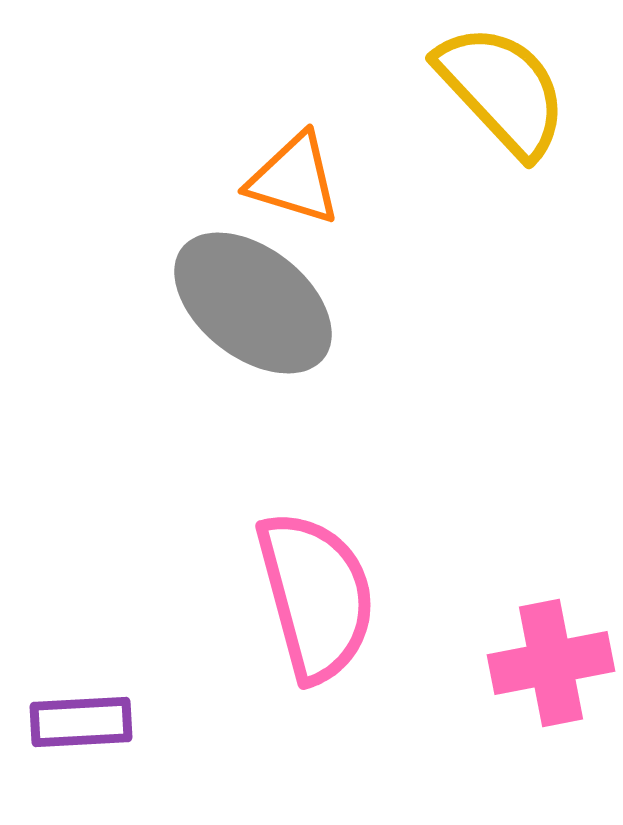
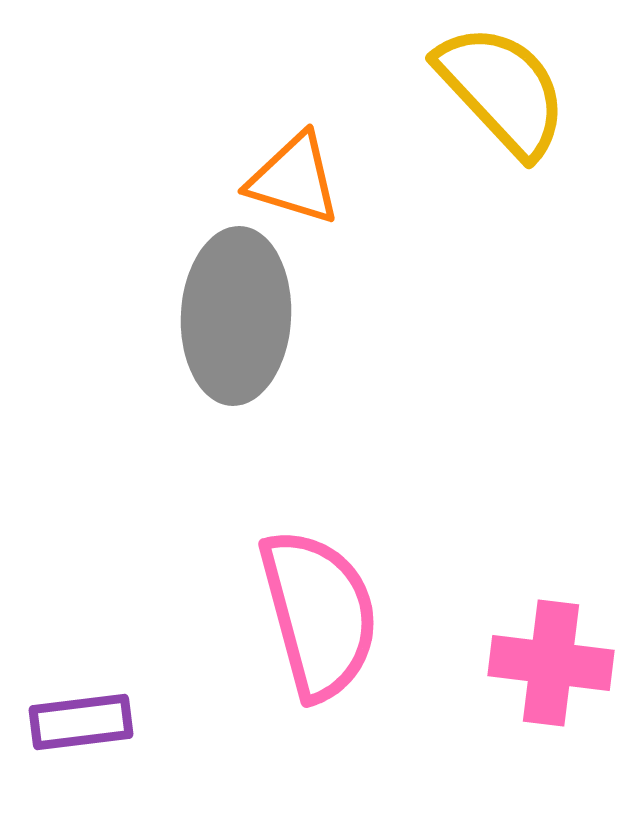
gray ellipse: moved 17 px left, 13 px down; rotated 55 degrees clockwise
pink semicircle: moved 3 px right, 18 px down
pink cross: rotated 18 degrees clockwise
purple rectangle: rotated 4 degrees counterclockwise
